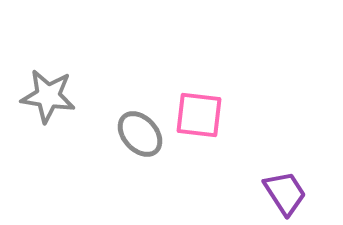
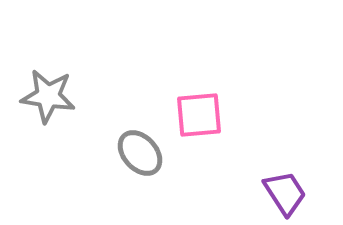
pink square: rotated 12 degrees counterclockwise
gray ellipse: moved 19 px down
